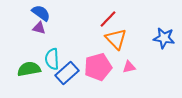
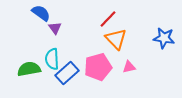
purple triangle: moved 16 px right; rotated 40 degrees clockwise
